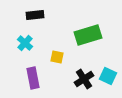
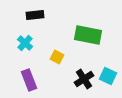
green rectangle: rotated 28 degrees clockwise
yellow square: rotated 16 degrees clockwise
purple rectangle: moved 4 px left, 2 px down; rotated 10 degrees counterclockwise
